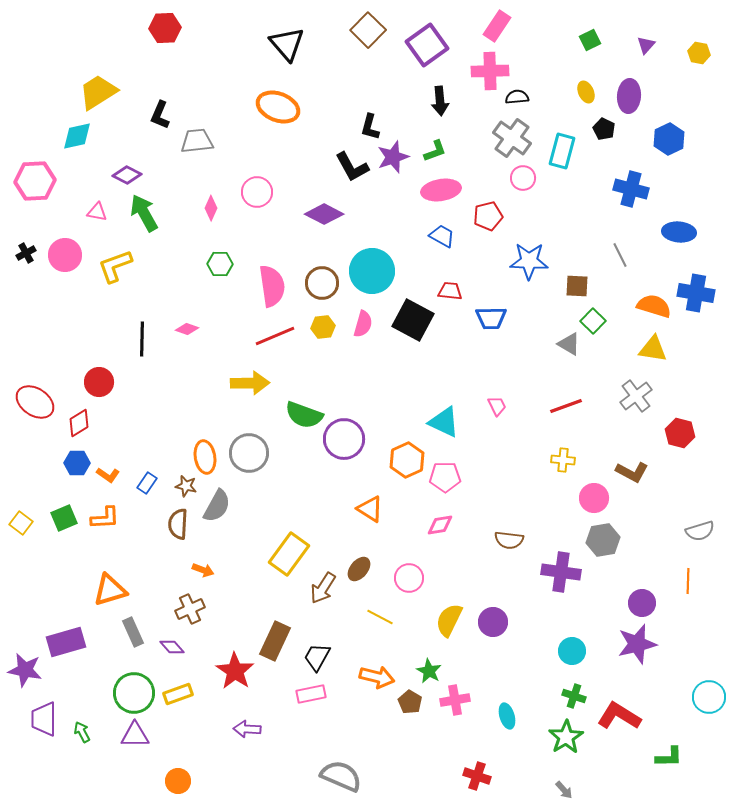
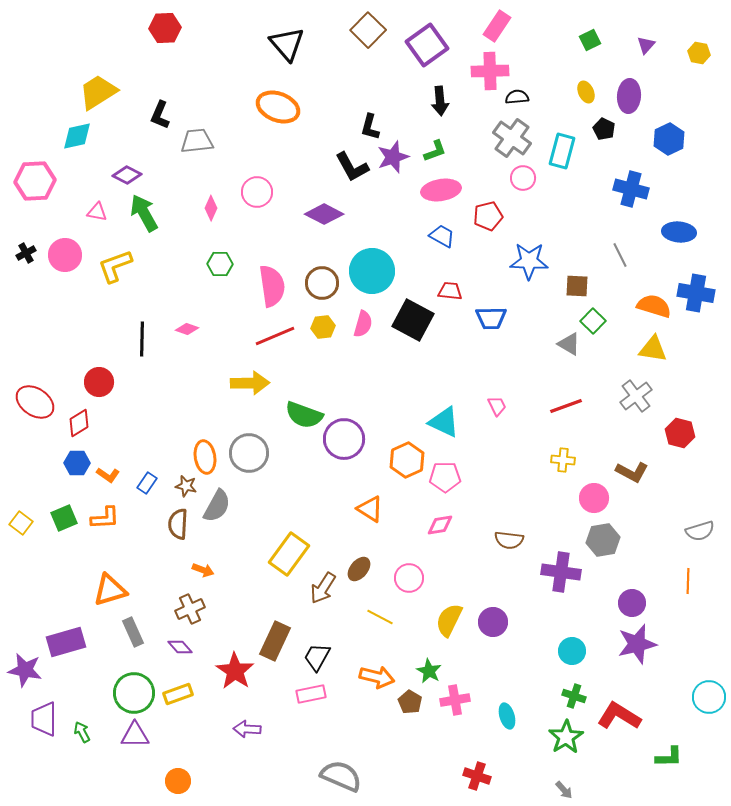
purple circle at (642, 603): moved 10 px left
purple diamond at (172, 647): moved 8 px right
